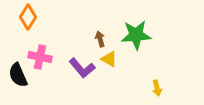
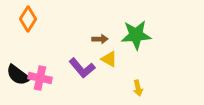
orange diamond: moved 2 px down
brown arrow: rotated 105 degrees clockwise
pink cross: moved 21 px down
black semicircle: rotated 30 degrees counterclockwise
yellow arrow: moved 19 px left
